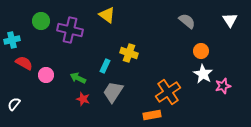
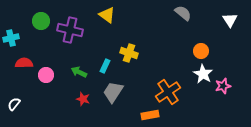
gray semicircle: moved 4 px left, 8 px up
cyan cross: moved 1 px left, 2 px up
red semicircle: rotated 30 degrees counterclockwise
green arrow: moved 1 px right, 6 px up
orange rectangle: moved 2 px left
